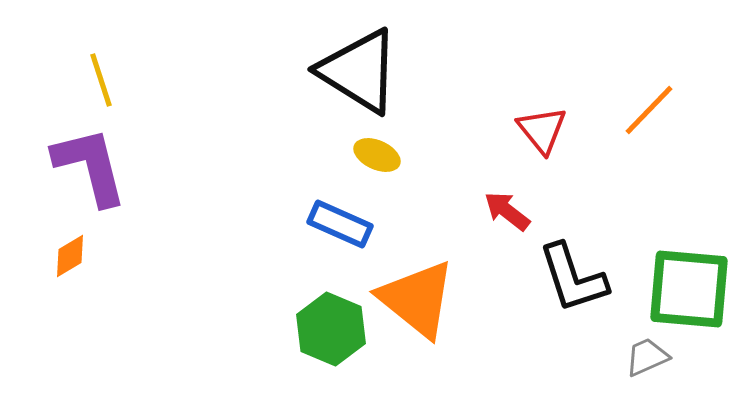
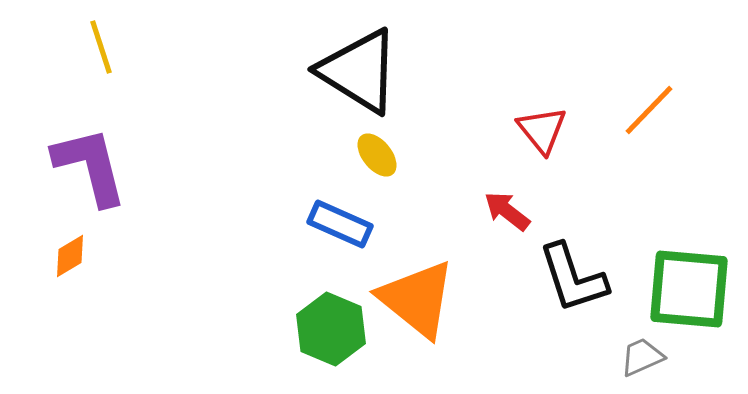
yellow line: moved 33 px up
yellow ellipse: rotated 27 degrees clockwise
gray trapezoid: moved 5 px left
